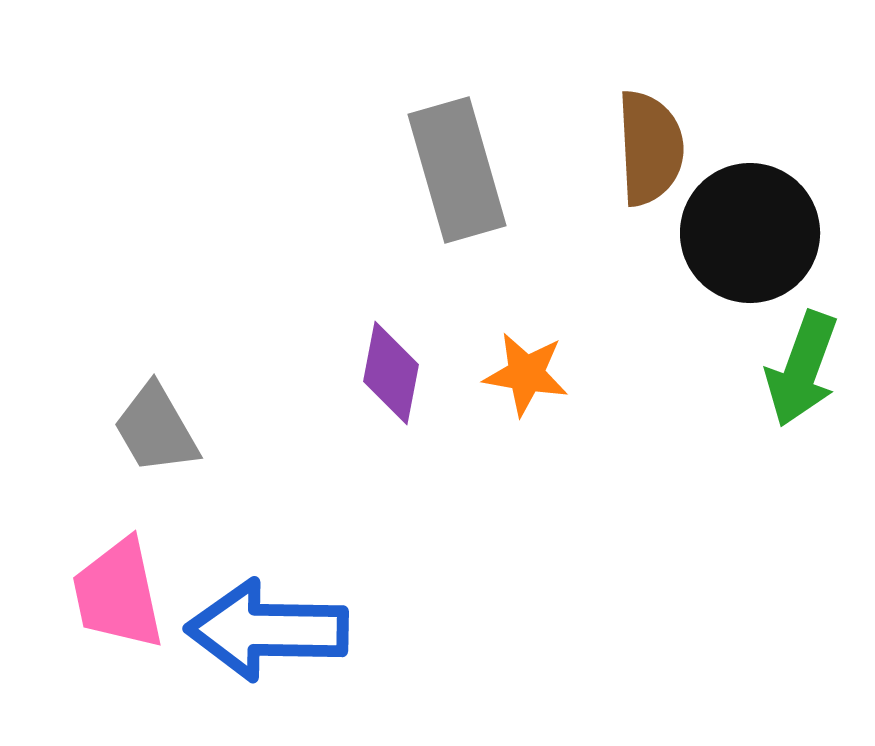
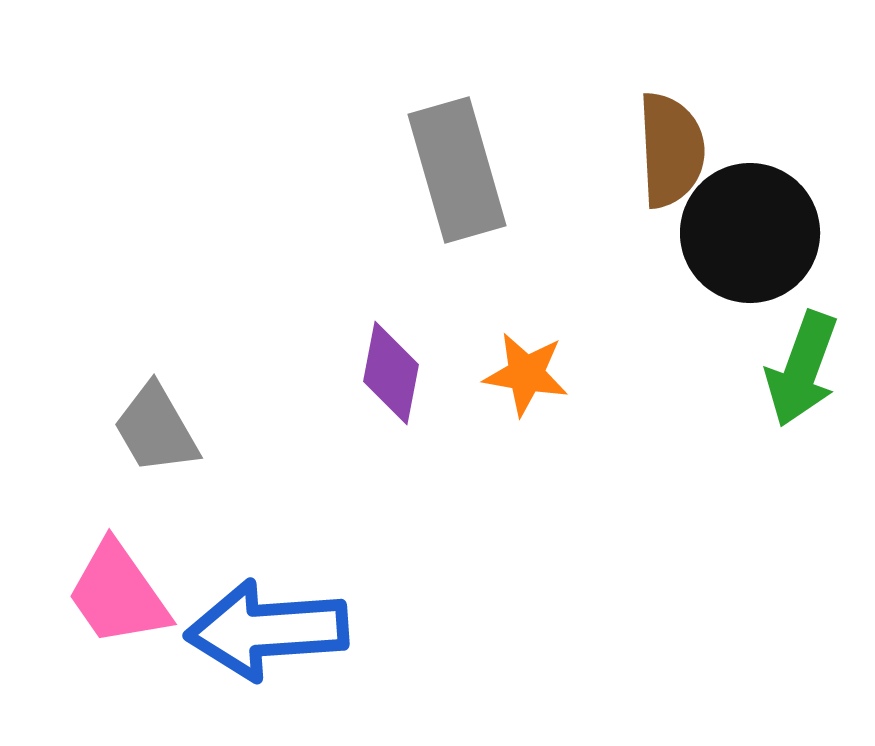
brown semicircle: moved 21 px right, 2 px down
pink trapezoid: rotated 23 degrees counterclockwise
blue arrow: rotated 5 degrees counterclockwise
